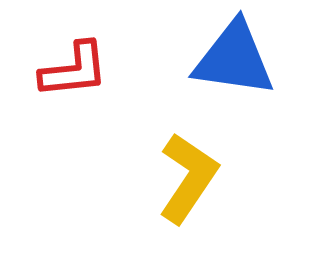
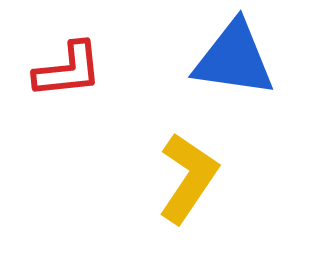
red L-shape: moved 6 px left
